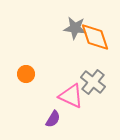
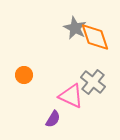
gray star: rotated 20 degrees clockwise
orange circle: moved 2 px left, 1 px down
